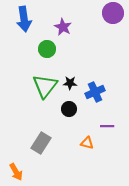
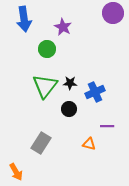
orange triangle: moved 2 px right, 1 px down
